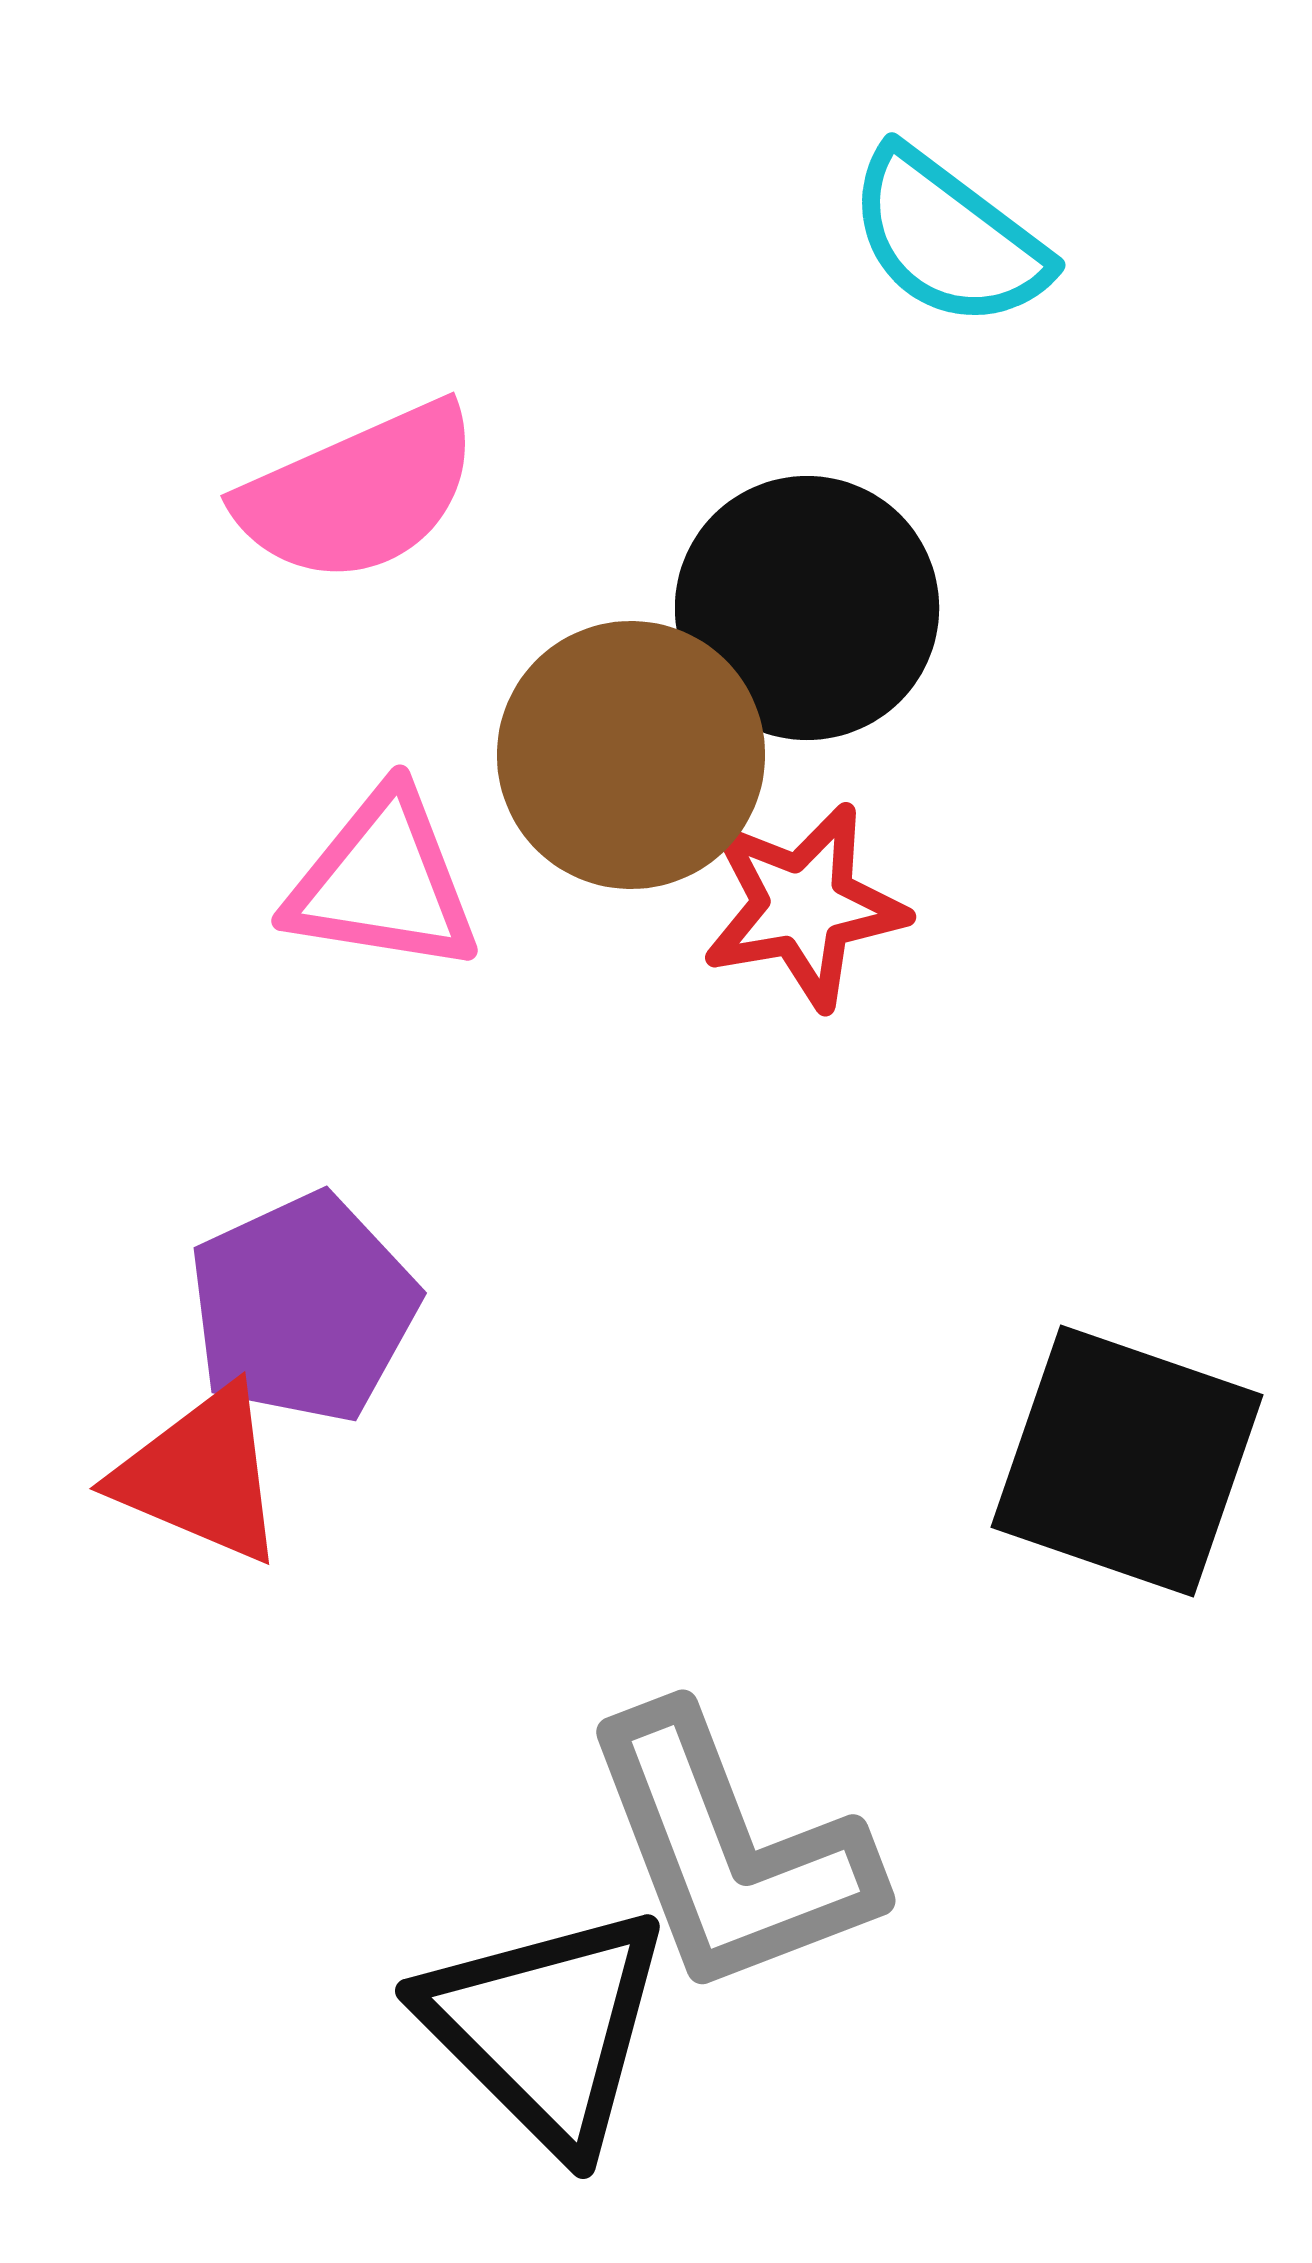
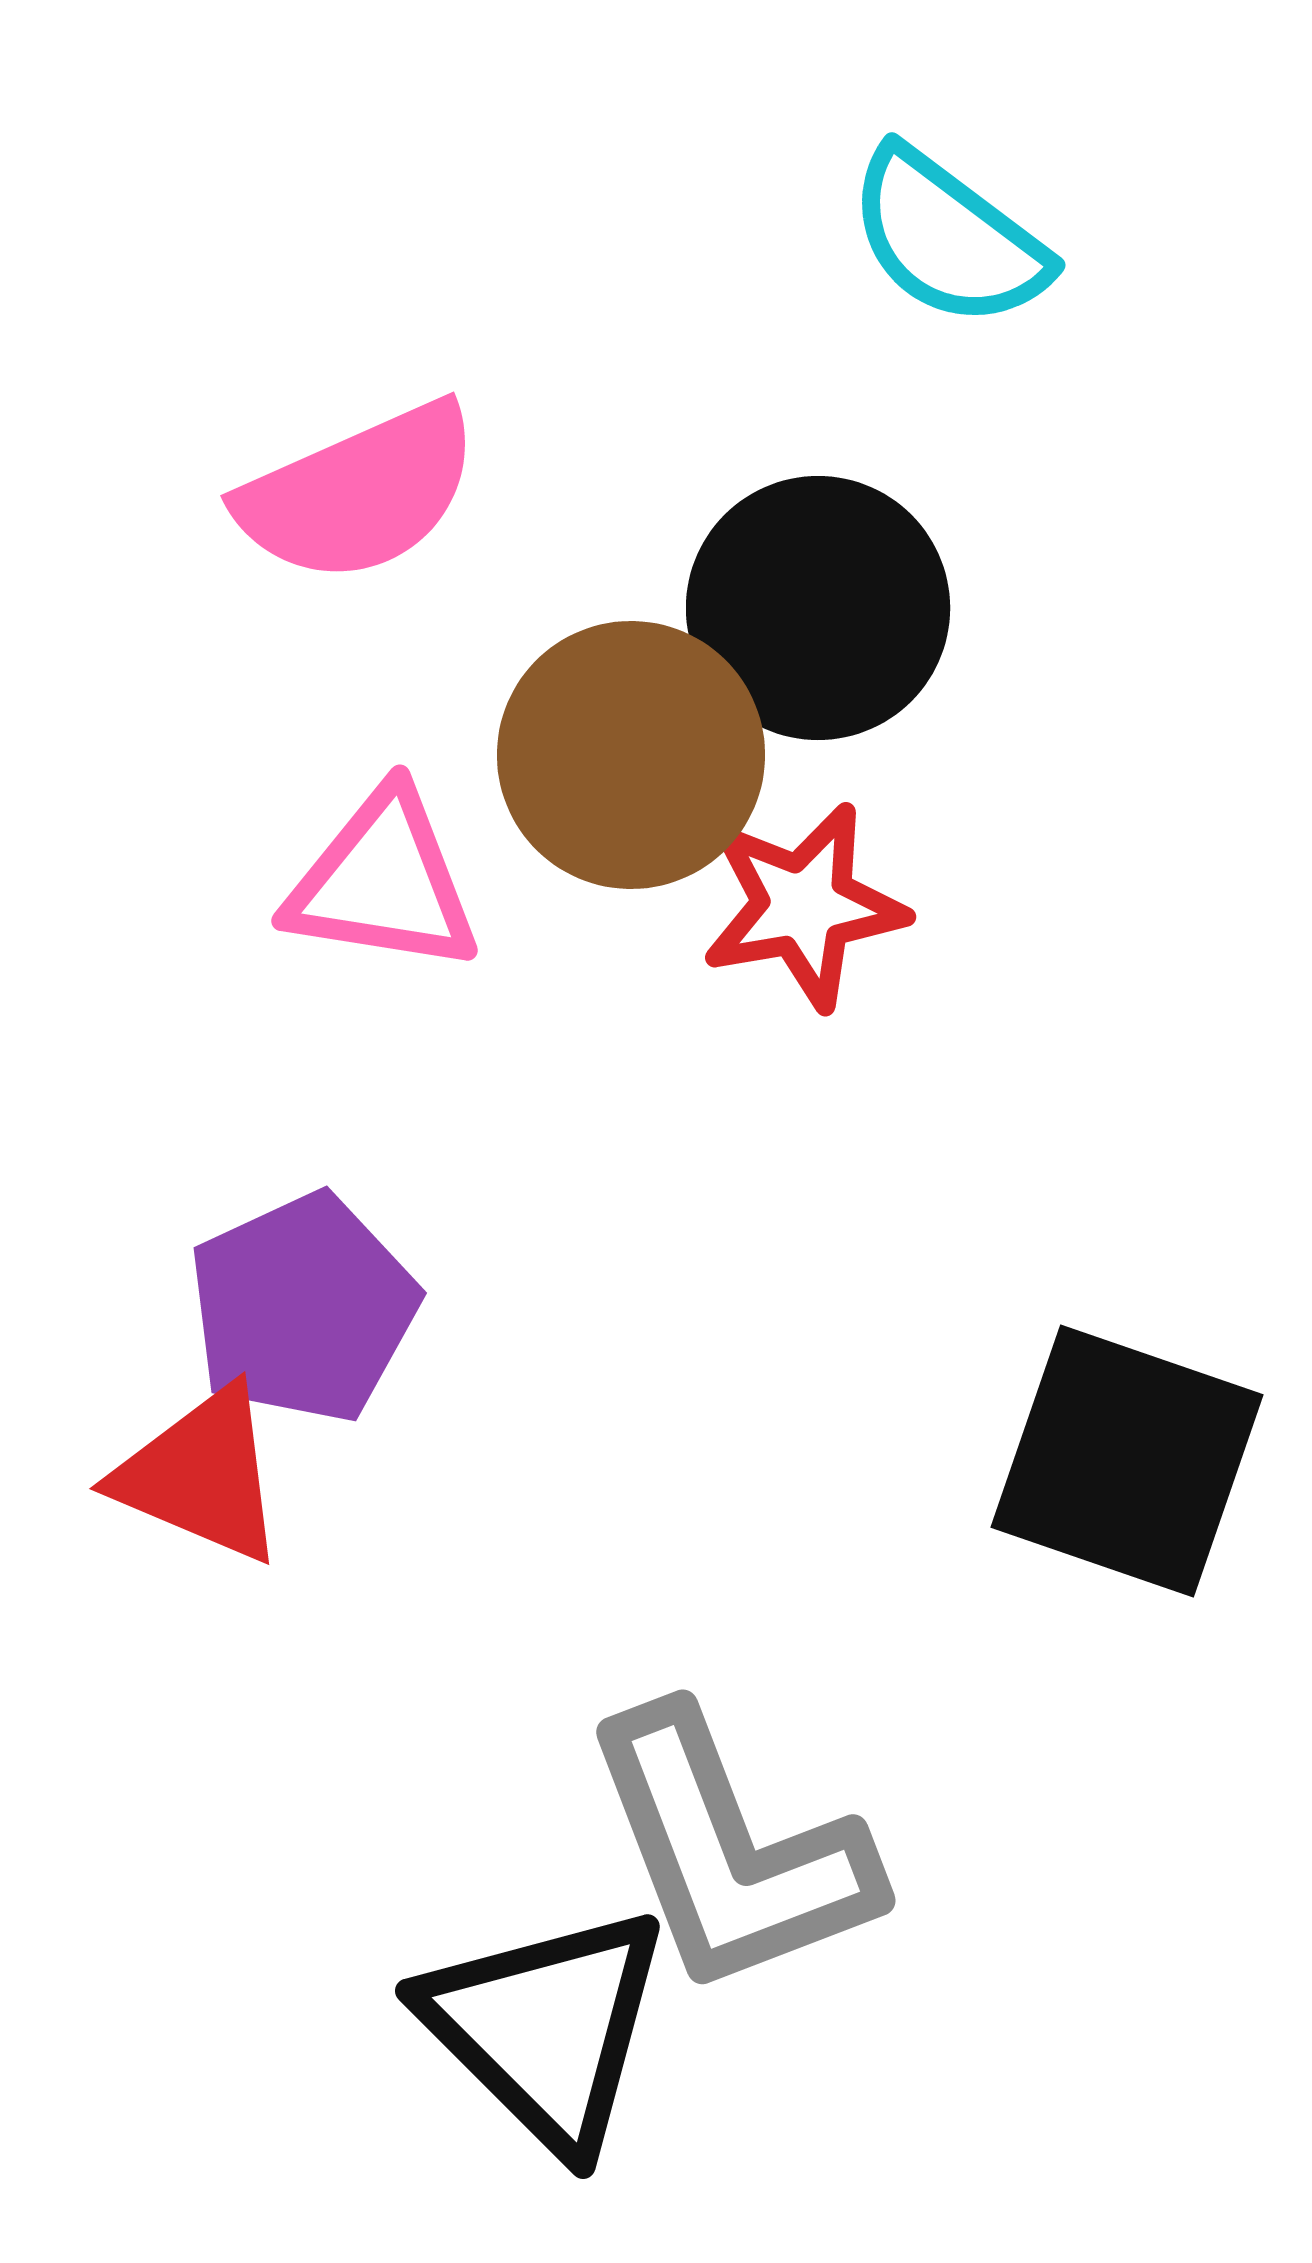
black circle: moved 11 px right
